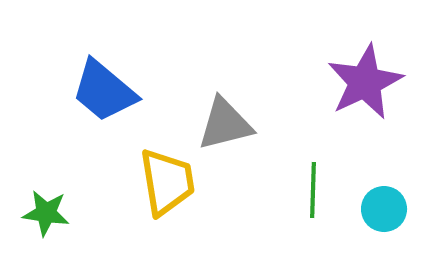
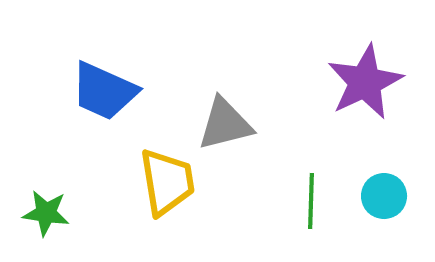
blue trapezoid: rotated 16 degrees counterclockwise
green line: moved 2 px left, 11 px down
cyan circle: moved 13 px up
